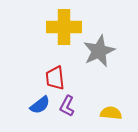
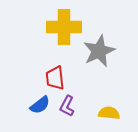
yellow semicircle: moved 2 px left
